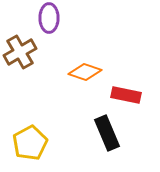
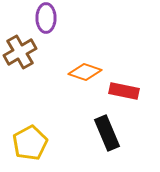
purple ellipse: moved 3 px left
red rectangle: moved 2 px left, 4 px up
